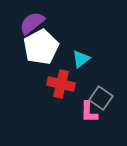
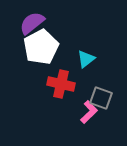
cyan triangle: moved 5 px right
gray square: rotated 15 degrees counterclockwise
pink L-shape: rotated 135 degrees counterclockwise
